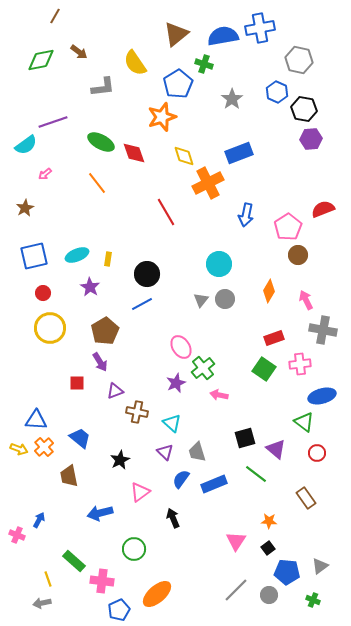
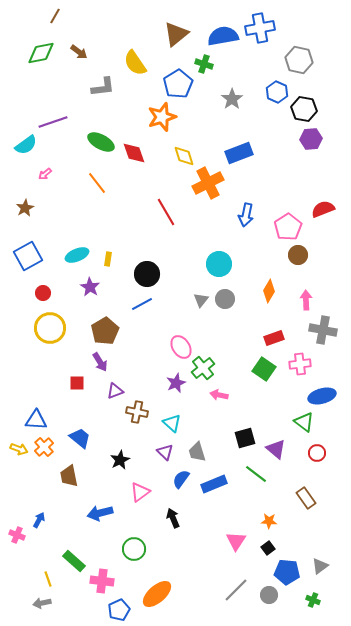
green diamond at (41, 60): moved 7 px up
blue square at (34, 256): moved 6 px left; rotated 16 degrees counterclockwise
pink arrow at (306, 300): rotated 24 degrees clockwise
